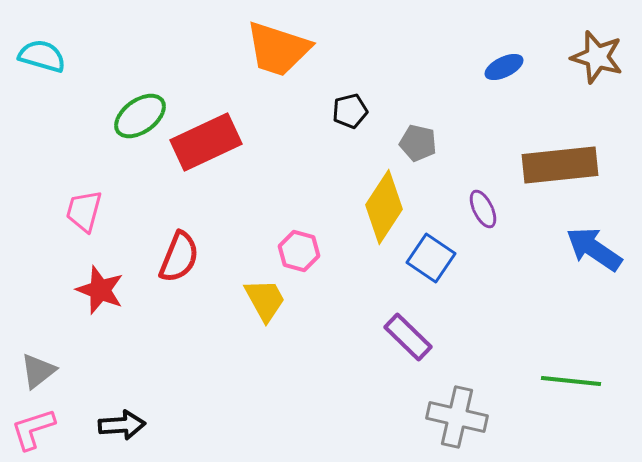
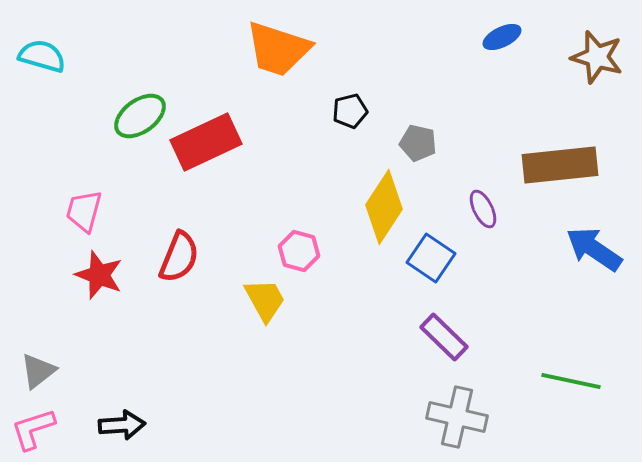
blue ellipse: moved 2 px left, 30 px up
red star: moved 1 px left, 15 px up
purple rectangle: moved 36 px right
green line: rotated 6 degrees clockwise
